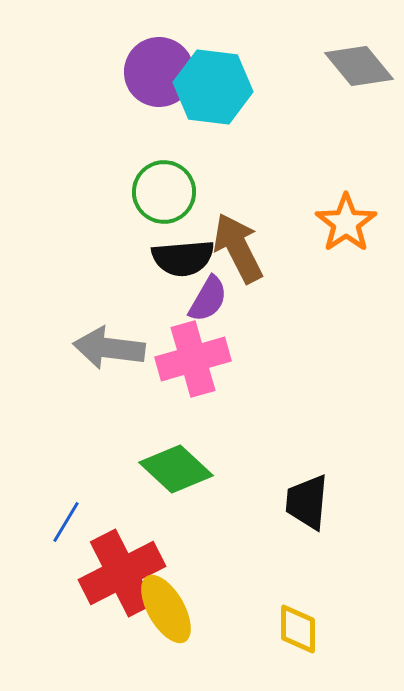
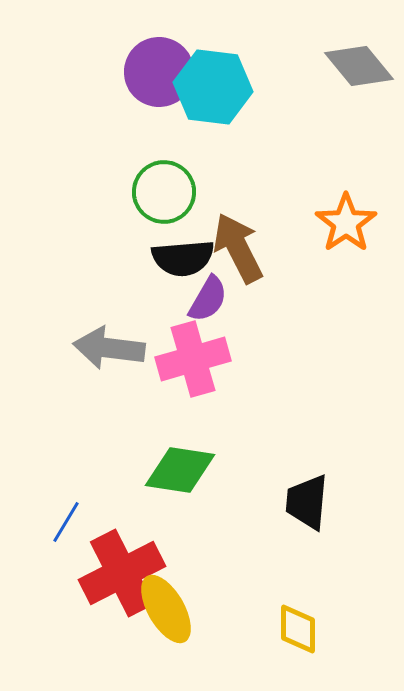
green diamond: moved 4 px right, 1 px down; rotated 34 degrees counterclockwise
